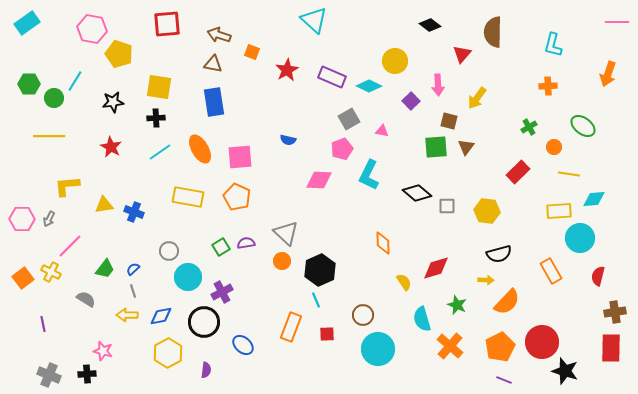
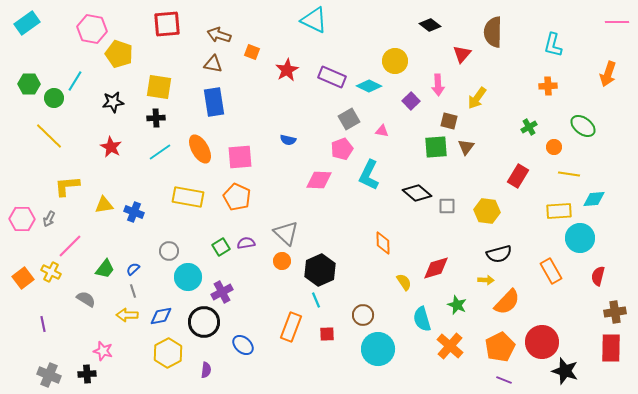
cyan triangle at (314, 20): rotated 16 degrees counterclockwise
yellow line at (49, 136): rotated 44 degrees clockwise
red rectangle at (518, 172): moved 4 px down; rotated 15 degrees counterclockwise
